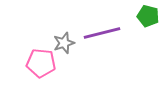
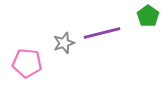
green pentagon: rotated 20 degrees clockwise
pink pentagon: moved 14 px left
